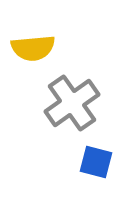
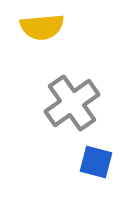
yellow semicircle: moved 9 px right, 21 px up
